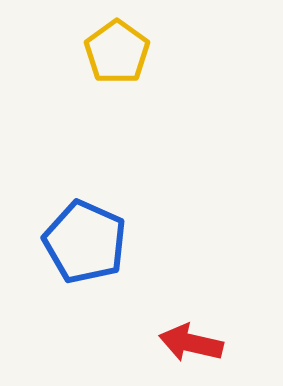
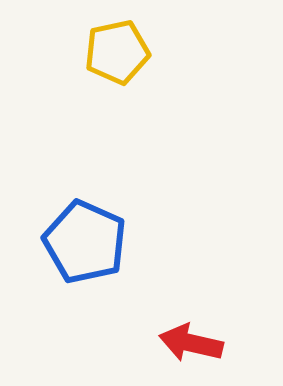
yellow pentagon: rotated 24 degrees clockwise
